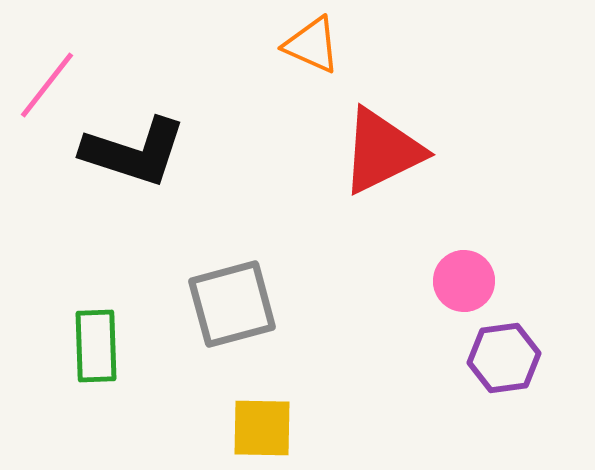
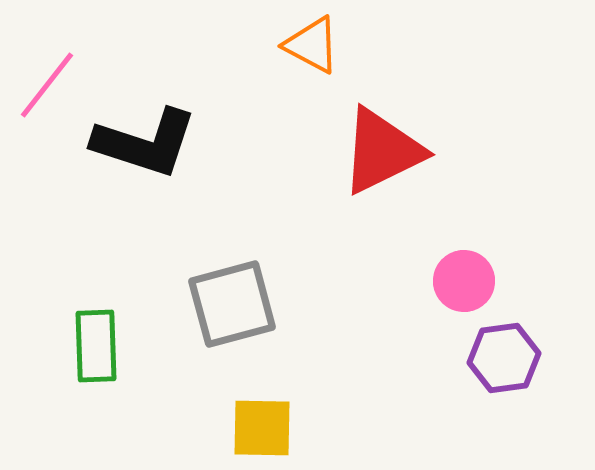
orange triangle: rotated 4 degrees clockwise
black L-shape: moved 11 px right, 9 px up
